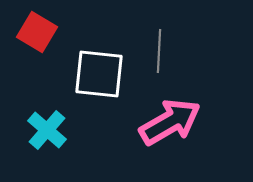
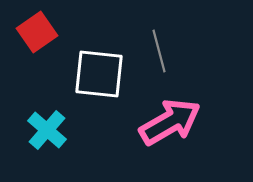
red square: rotated 24 degrees clockwise
gray line: rotated 18 degrees counterclockwise
